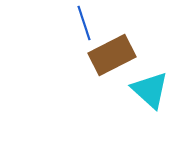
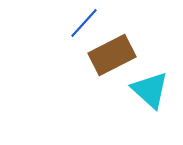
blue line: rotated 60 degrees clockwise
